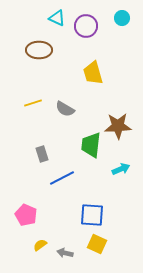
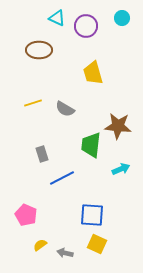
brown star: rotated 8 degrees clockwise
